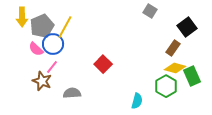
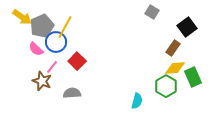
gray square: moved 2 px right, 1 px down
yellow arrow: rotated 54 degrees counterclockwise
blue circle: moved 3 px right, 2 px up
red square: moved 26 px left, 3 px up
yellow diamond: rotated 20 degrees counterclockwise
green rectangle: moved 1 px right, 1 px down
